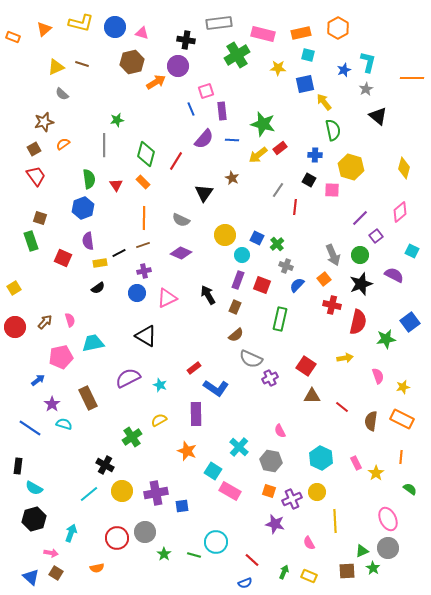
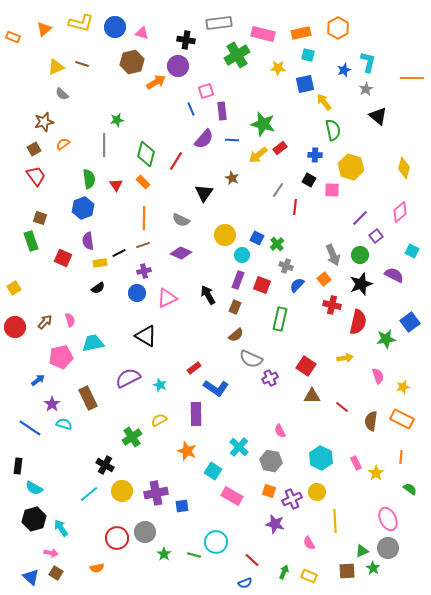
pink rectangle at (230, 491): moved 2 px right, 5 px down
cyan arrow at (71, 533): moved 10 px left, 5 px up; rotated 54 degrees counterclockwise
